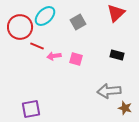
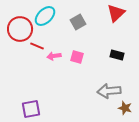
red circle: moved 2 px down
pink square: moved 1 px right, 2 px up
